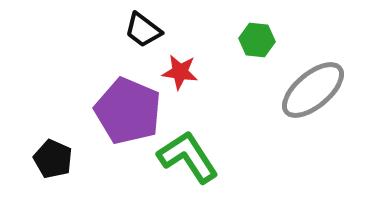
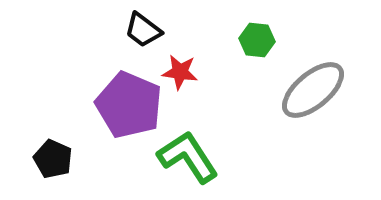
purple pentagon: moved 1 px right, 6 px up
